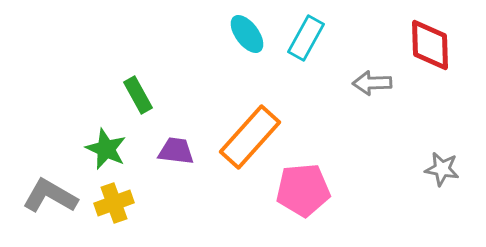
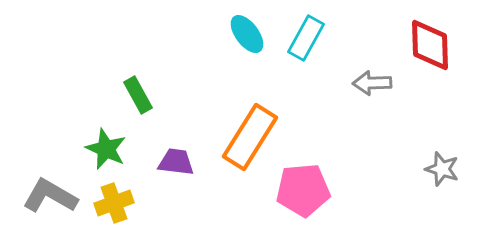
orange rectangle: rotated 10 degrees counterclockwise
purple trapezoid: moved 11 px down
gray star: rotated 8 degrees clockwise
